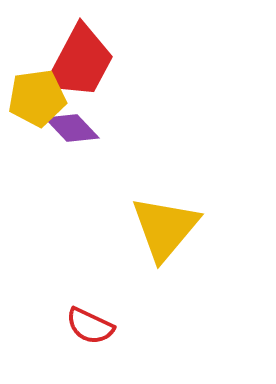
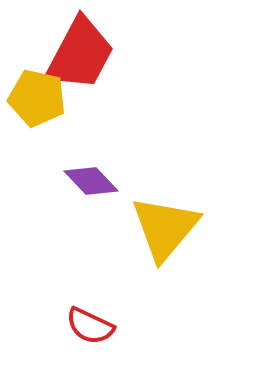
red trapezoid: moved 8 px up
yellow pentagon: rotated 20 degrees clockwise
purple diamond: moved 19 px right, 53 px down
